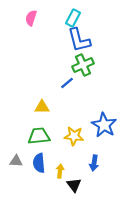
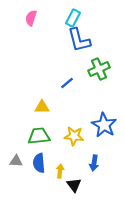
green cross: moved 16 px right, 4 px down
